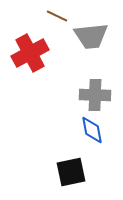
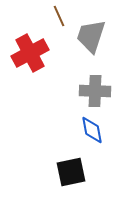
brown line: moved 2 px right; rotated 40 degrees clockwise
gray trapezoid: rotated 114 degrees clockwise
gray cross: moved 4 px up
